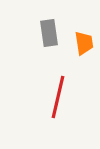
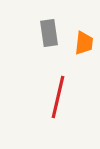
orange trapezoid: rotated 15 degrees clockwise
